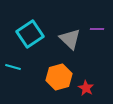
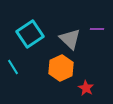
cyan line: rotated 42 degrees clockwise
orange hexagon: moved 2 px right, 9 px up; rotated 10 degrees counterclockwise
